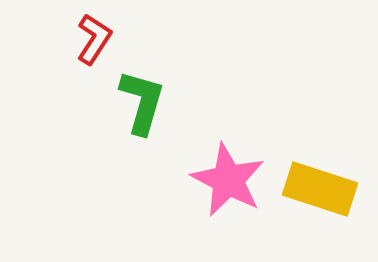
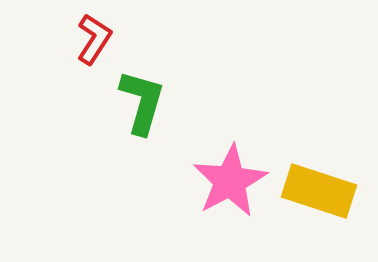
pink star: moved 2 px right, 1 px down; rotated 16 degrees clockwise
yellow rectangle: moved 1 px left, 2 px down
